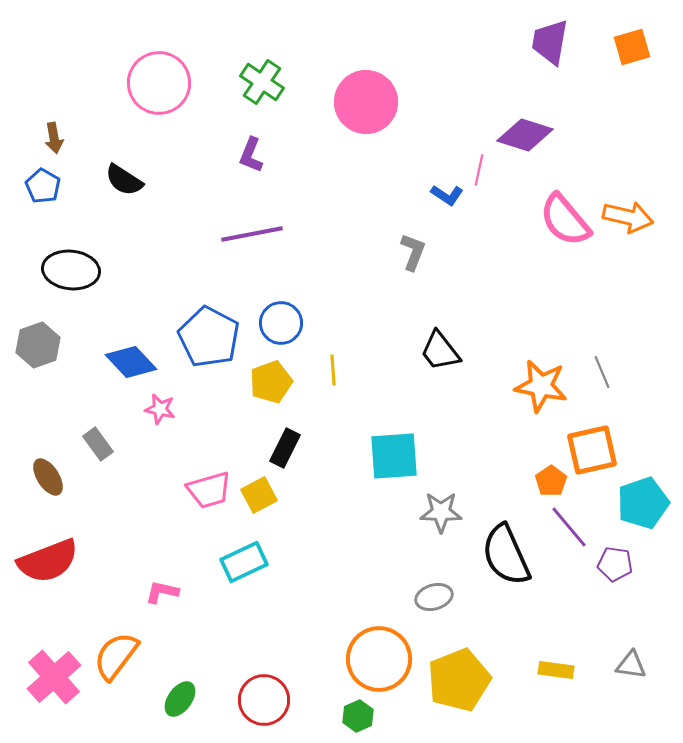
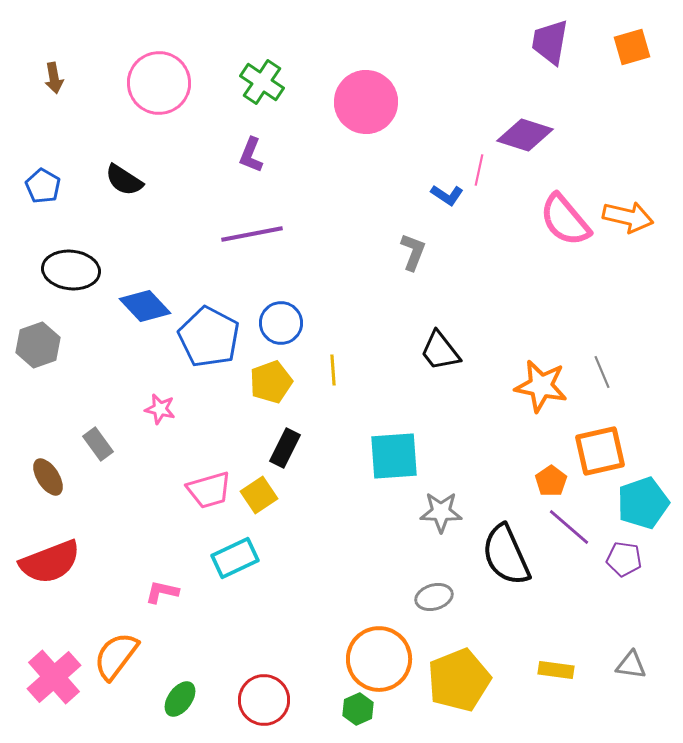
brown arrow at (54, 138): moved 60 px up
blue diamond at (131, 362): moved 14 px right, 56 px up
orange square at (592, 450): moved 8 px right, 1 px down
yellow square at (259, 495): rotated 6 degrees counterclockwise
purple line at (569, 527): rotated 9 degrees counterclockwise
red semicircle at (48, 561): moved 2 px right, 1 px down
cyan rectangle at (244, 562): moved 9 px left, 4 px up
purple pentagon at (615, 564): moved 9 px right, 5 px up
green hexagon at (358, 716): moved 7 px up
